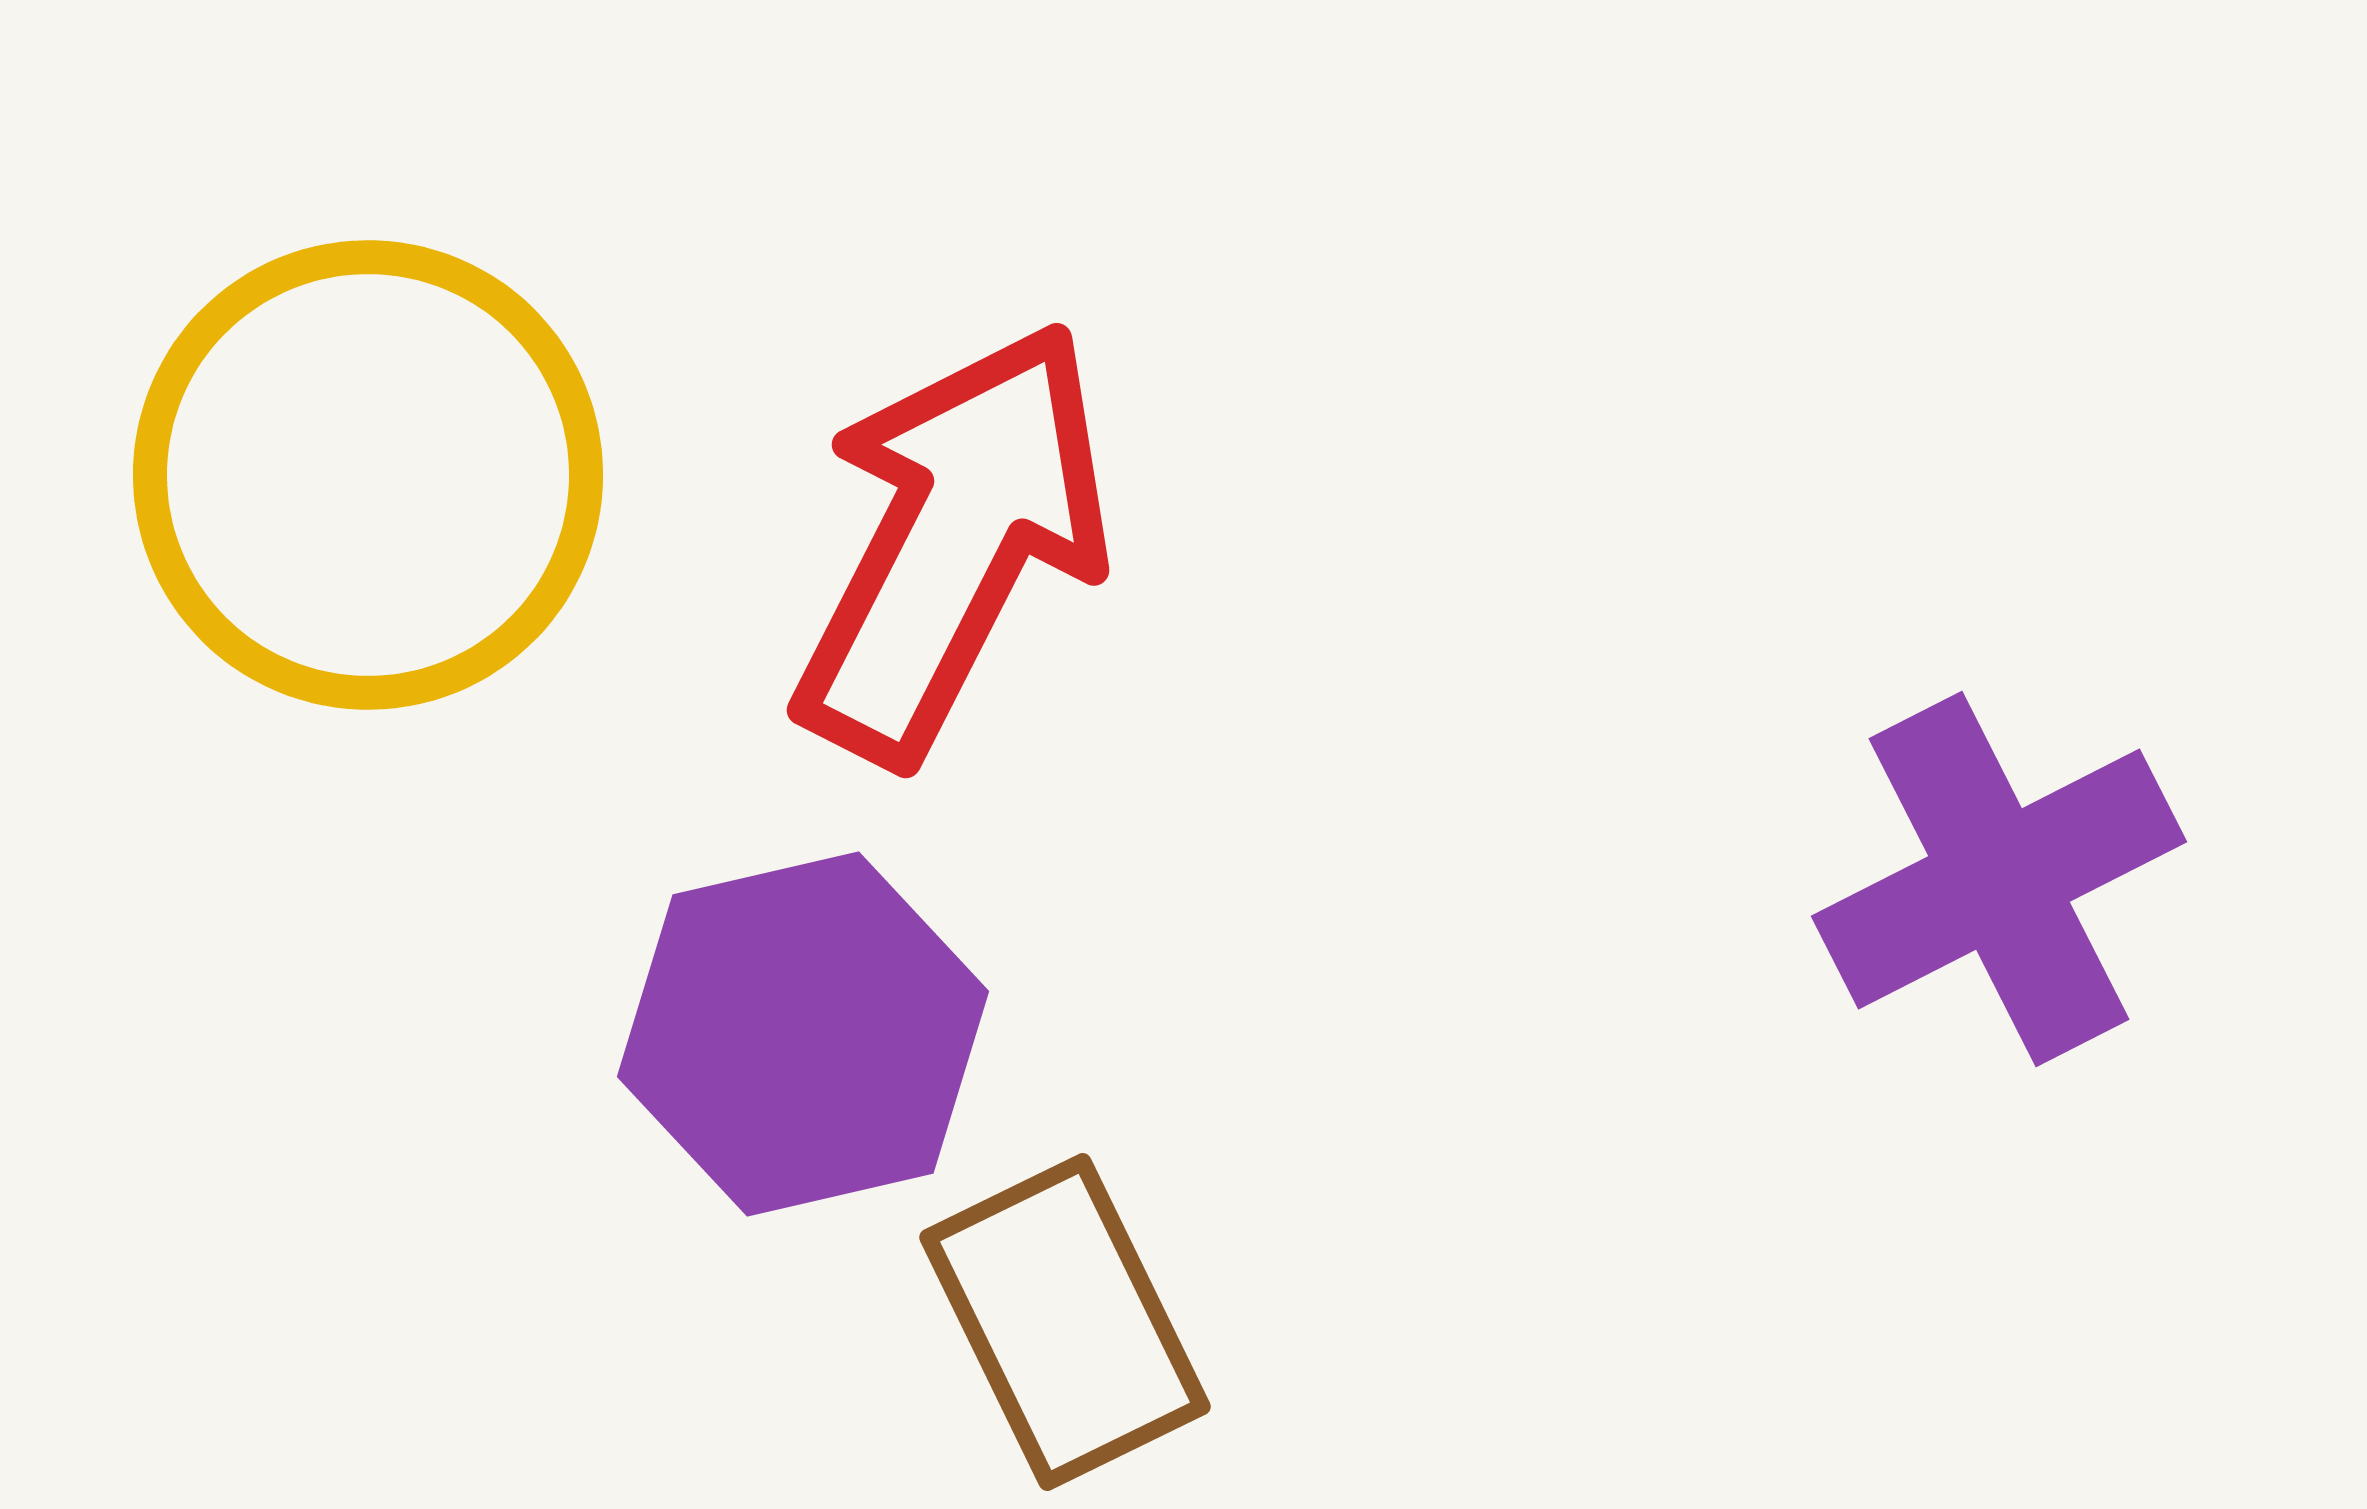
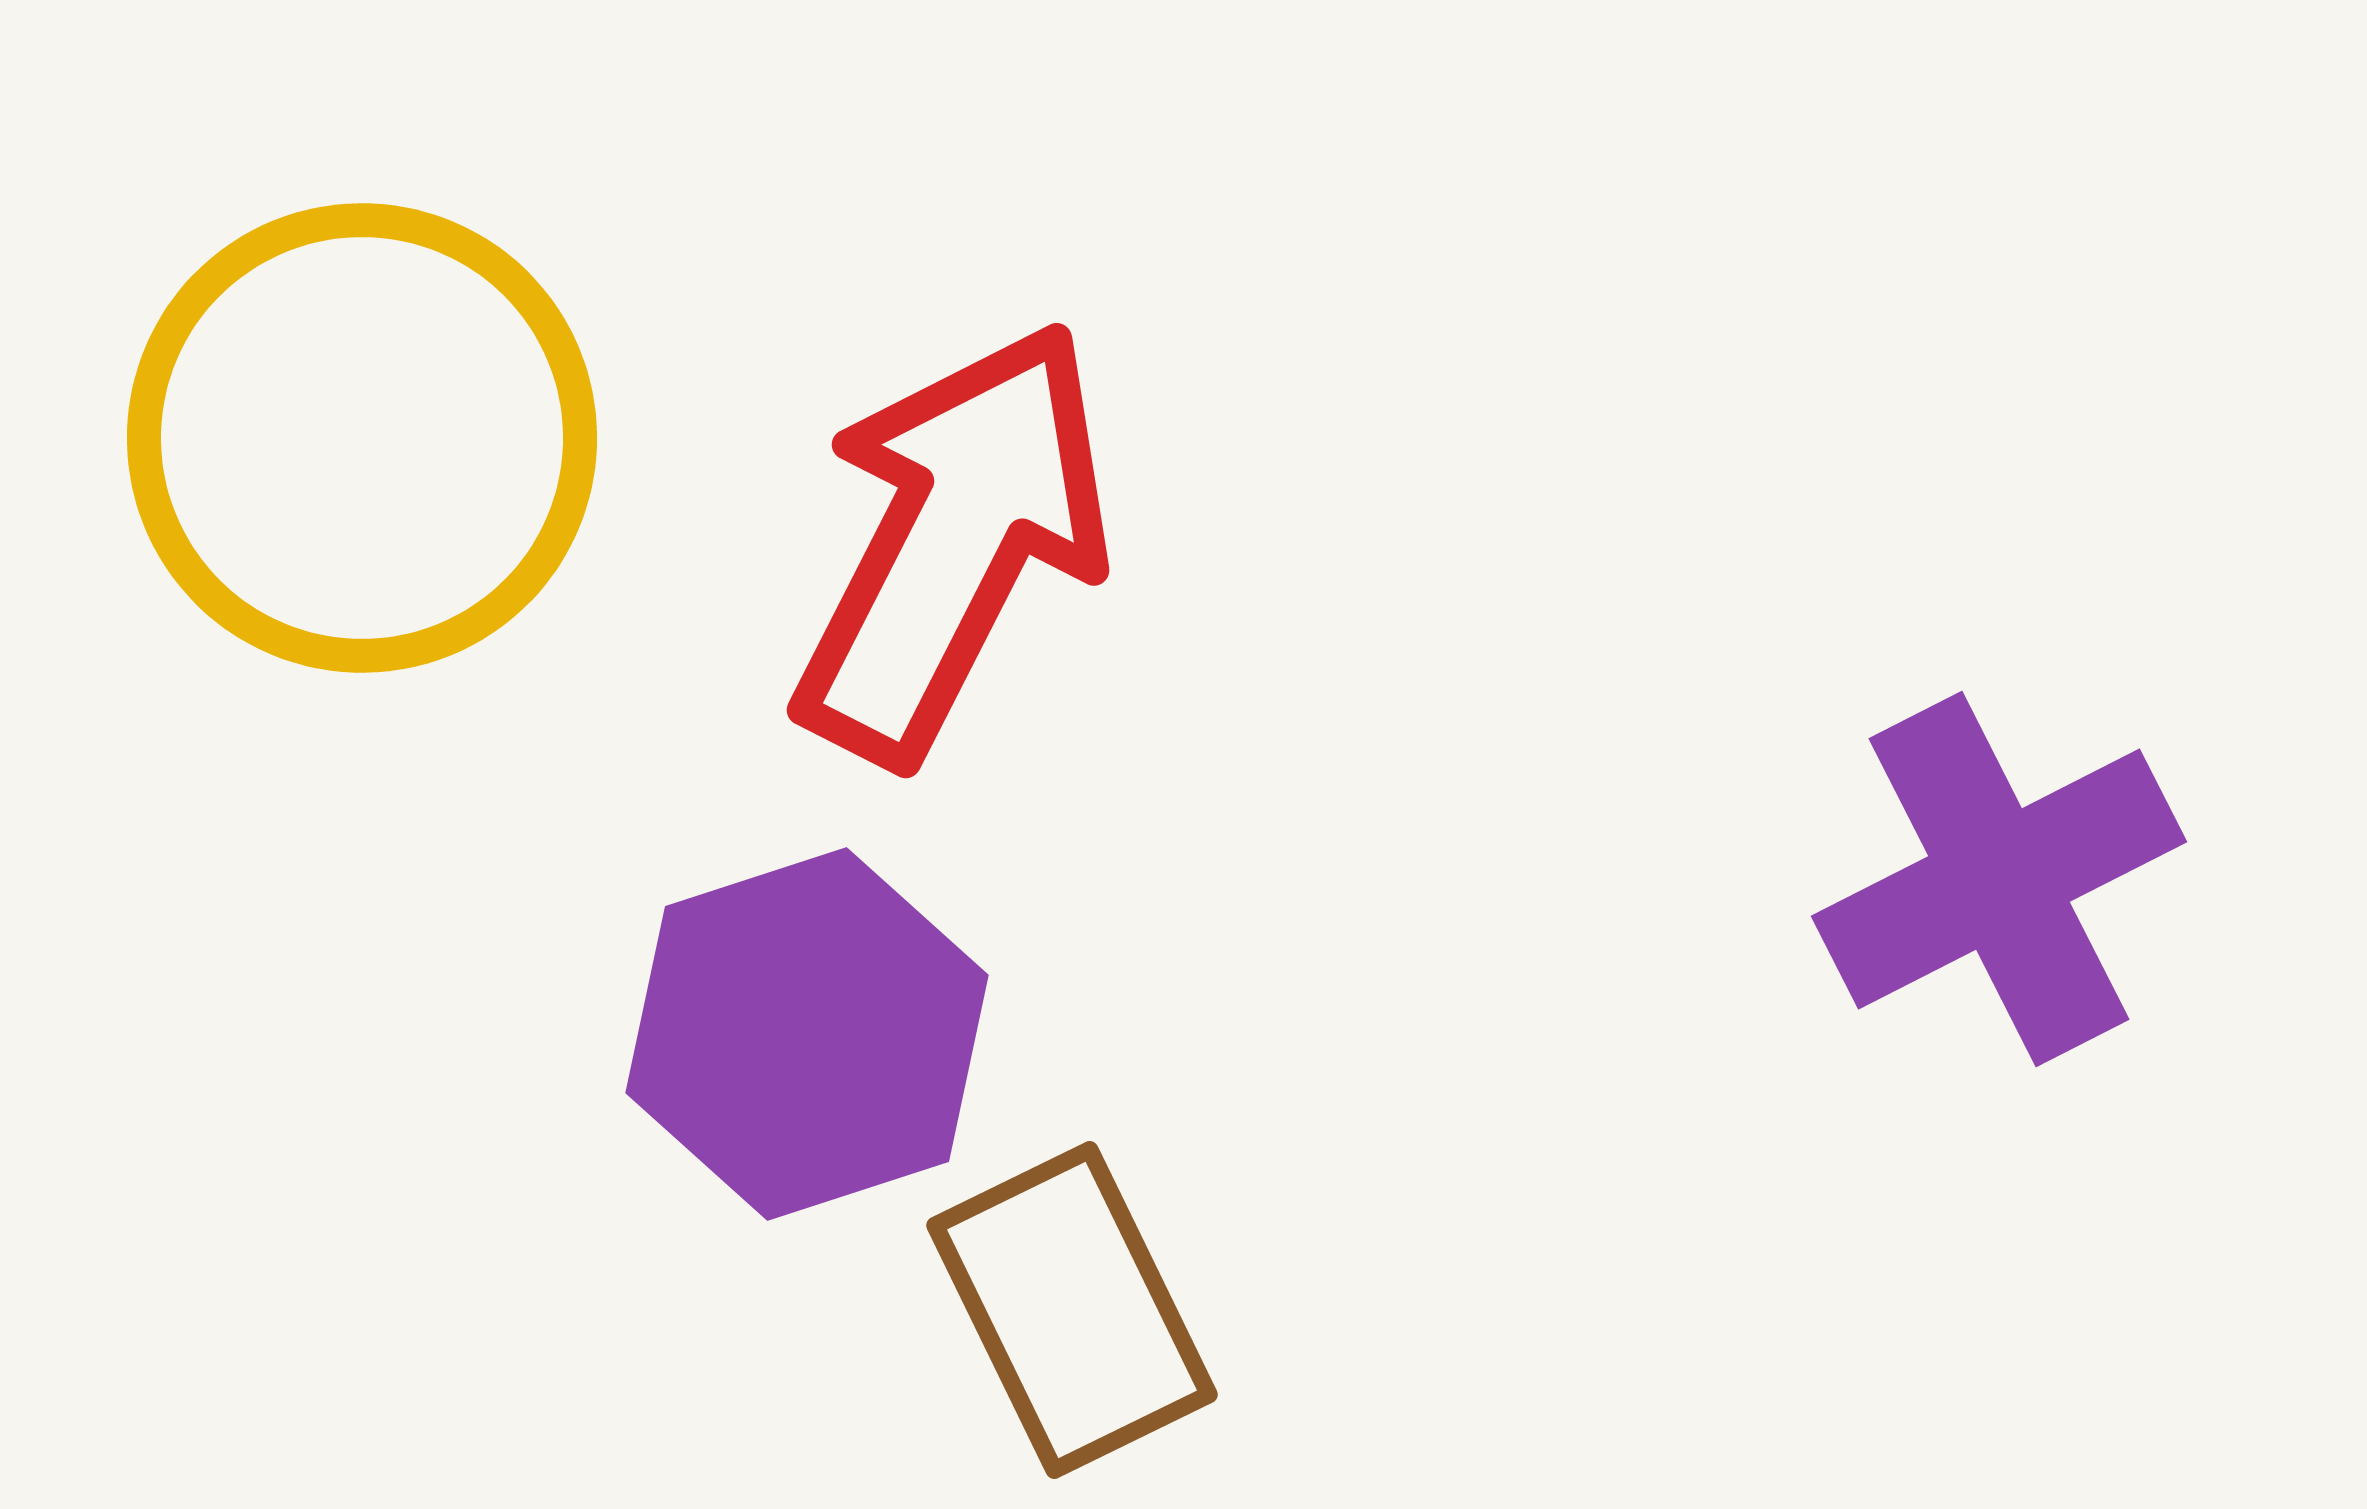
yellow circle: moved 6 px left, 37 px up
purple hexagon: moved 4 px right; rotated 5 degrees counterclockwise
brown rectangle: moved 7 px right, 12 px up
